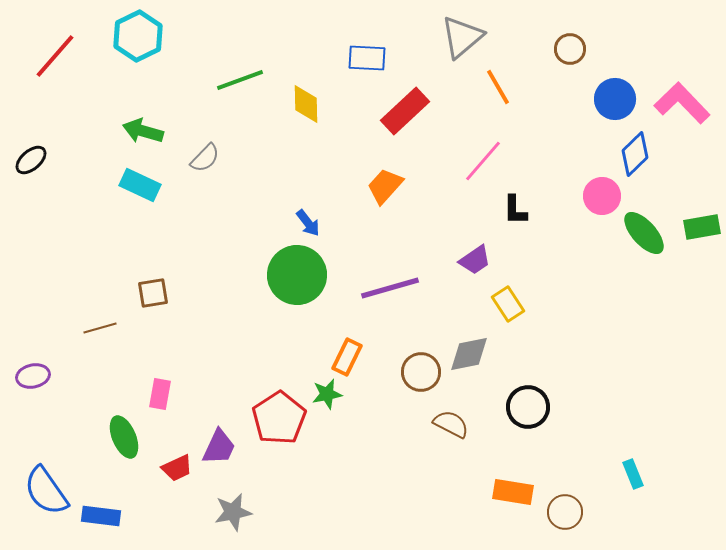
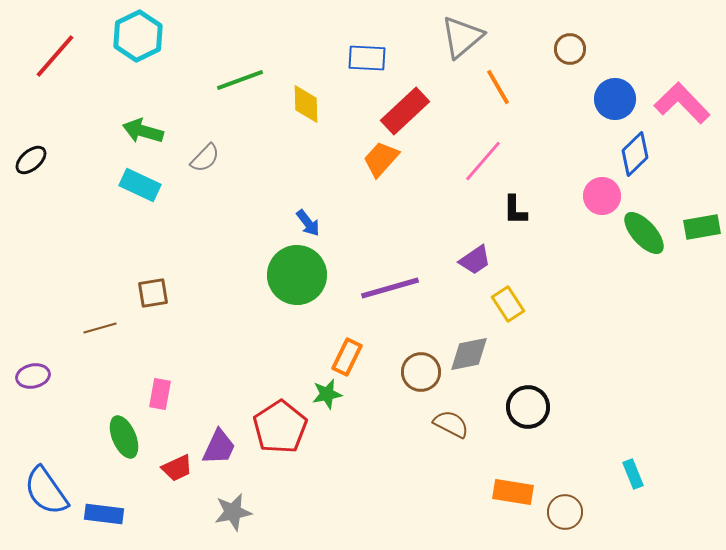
orange trapezoid at (385, 186): moved 4 px left, 27 px up
red pentagon at (279, 418): moved 1 px right, 9 px down
blue rectangle at (101, 516): moved 3 px right, 2 px up
